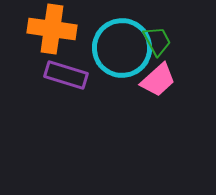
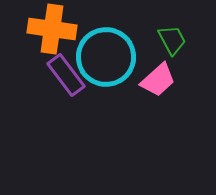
green trapezoid: moved 15 px right, 1 px up
cyan circle: moved 16 px left, 9 px down
purple rectangle: rotated 36 degrees clockwise
